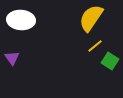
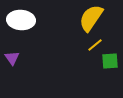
yellow line: moved 1 px up
green square: rotated 36 degrees counterclockwise
